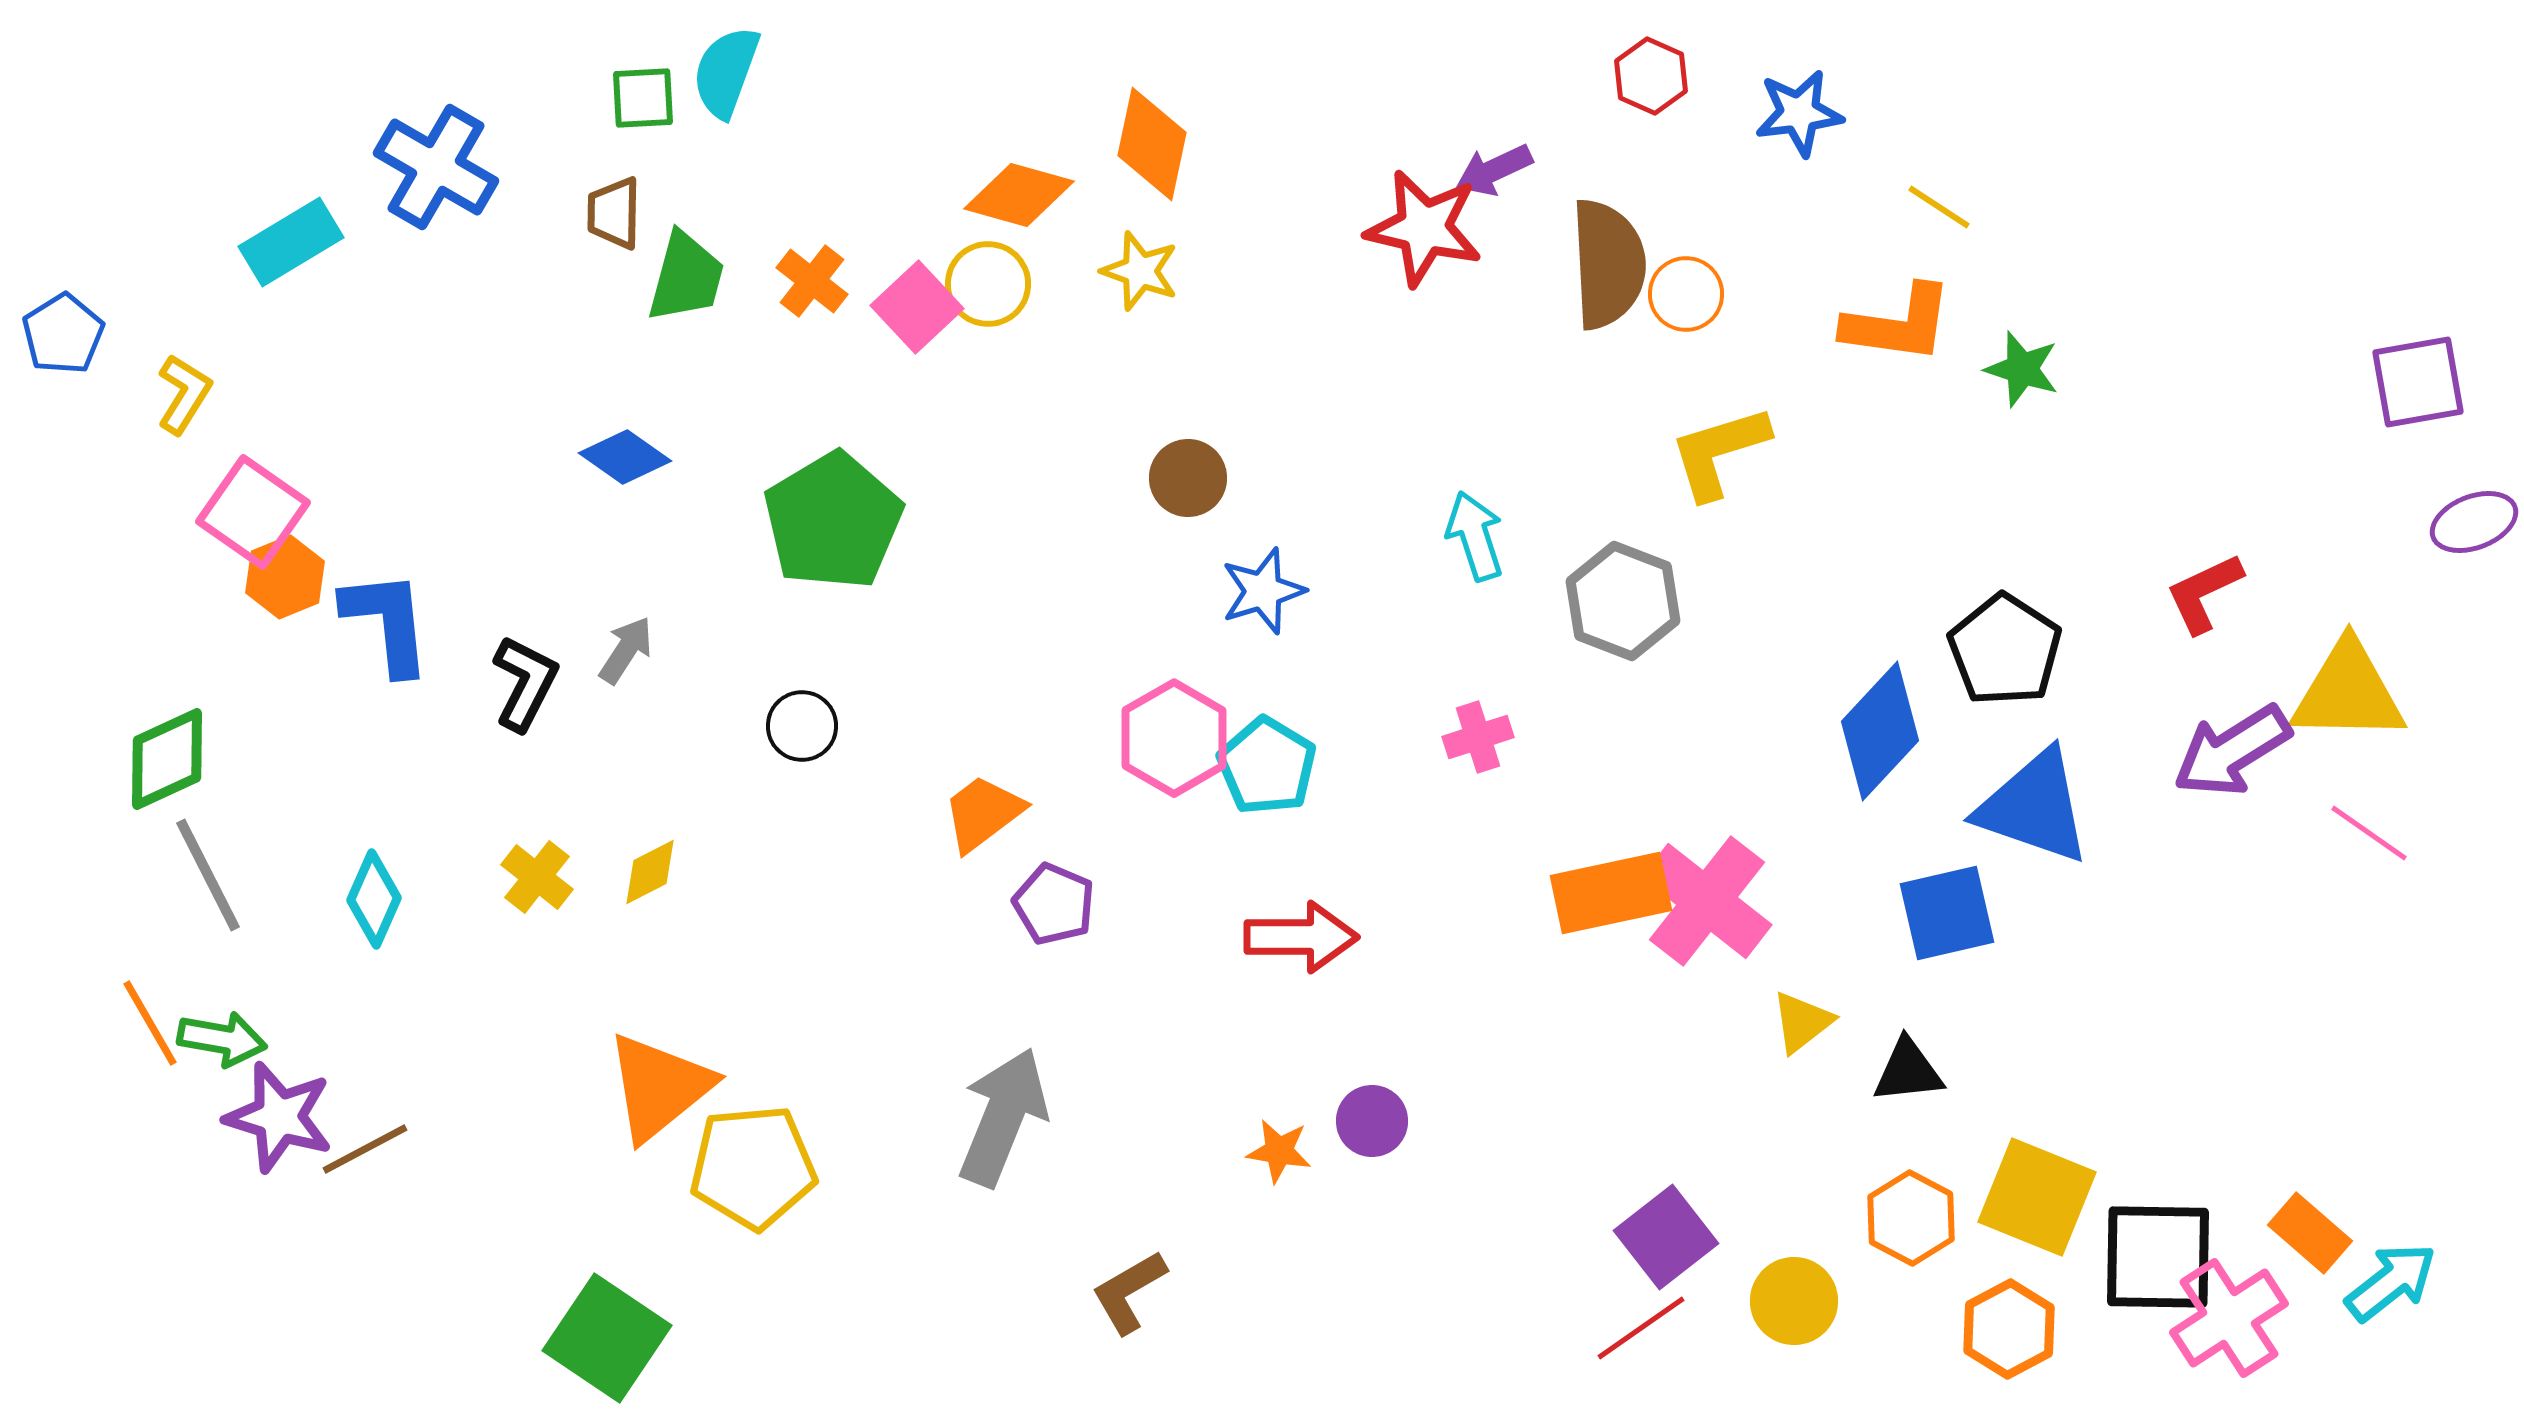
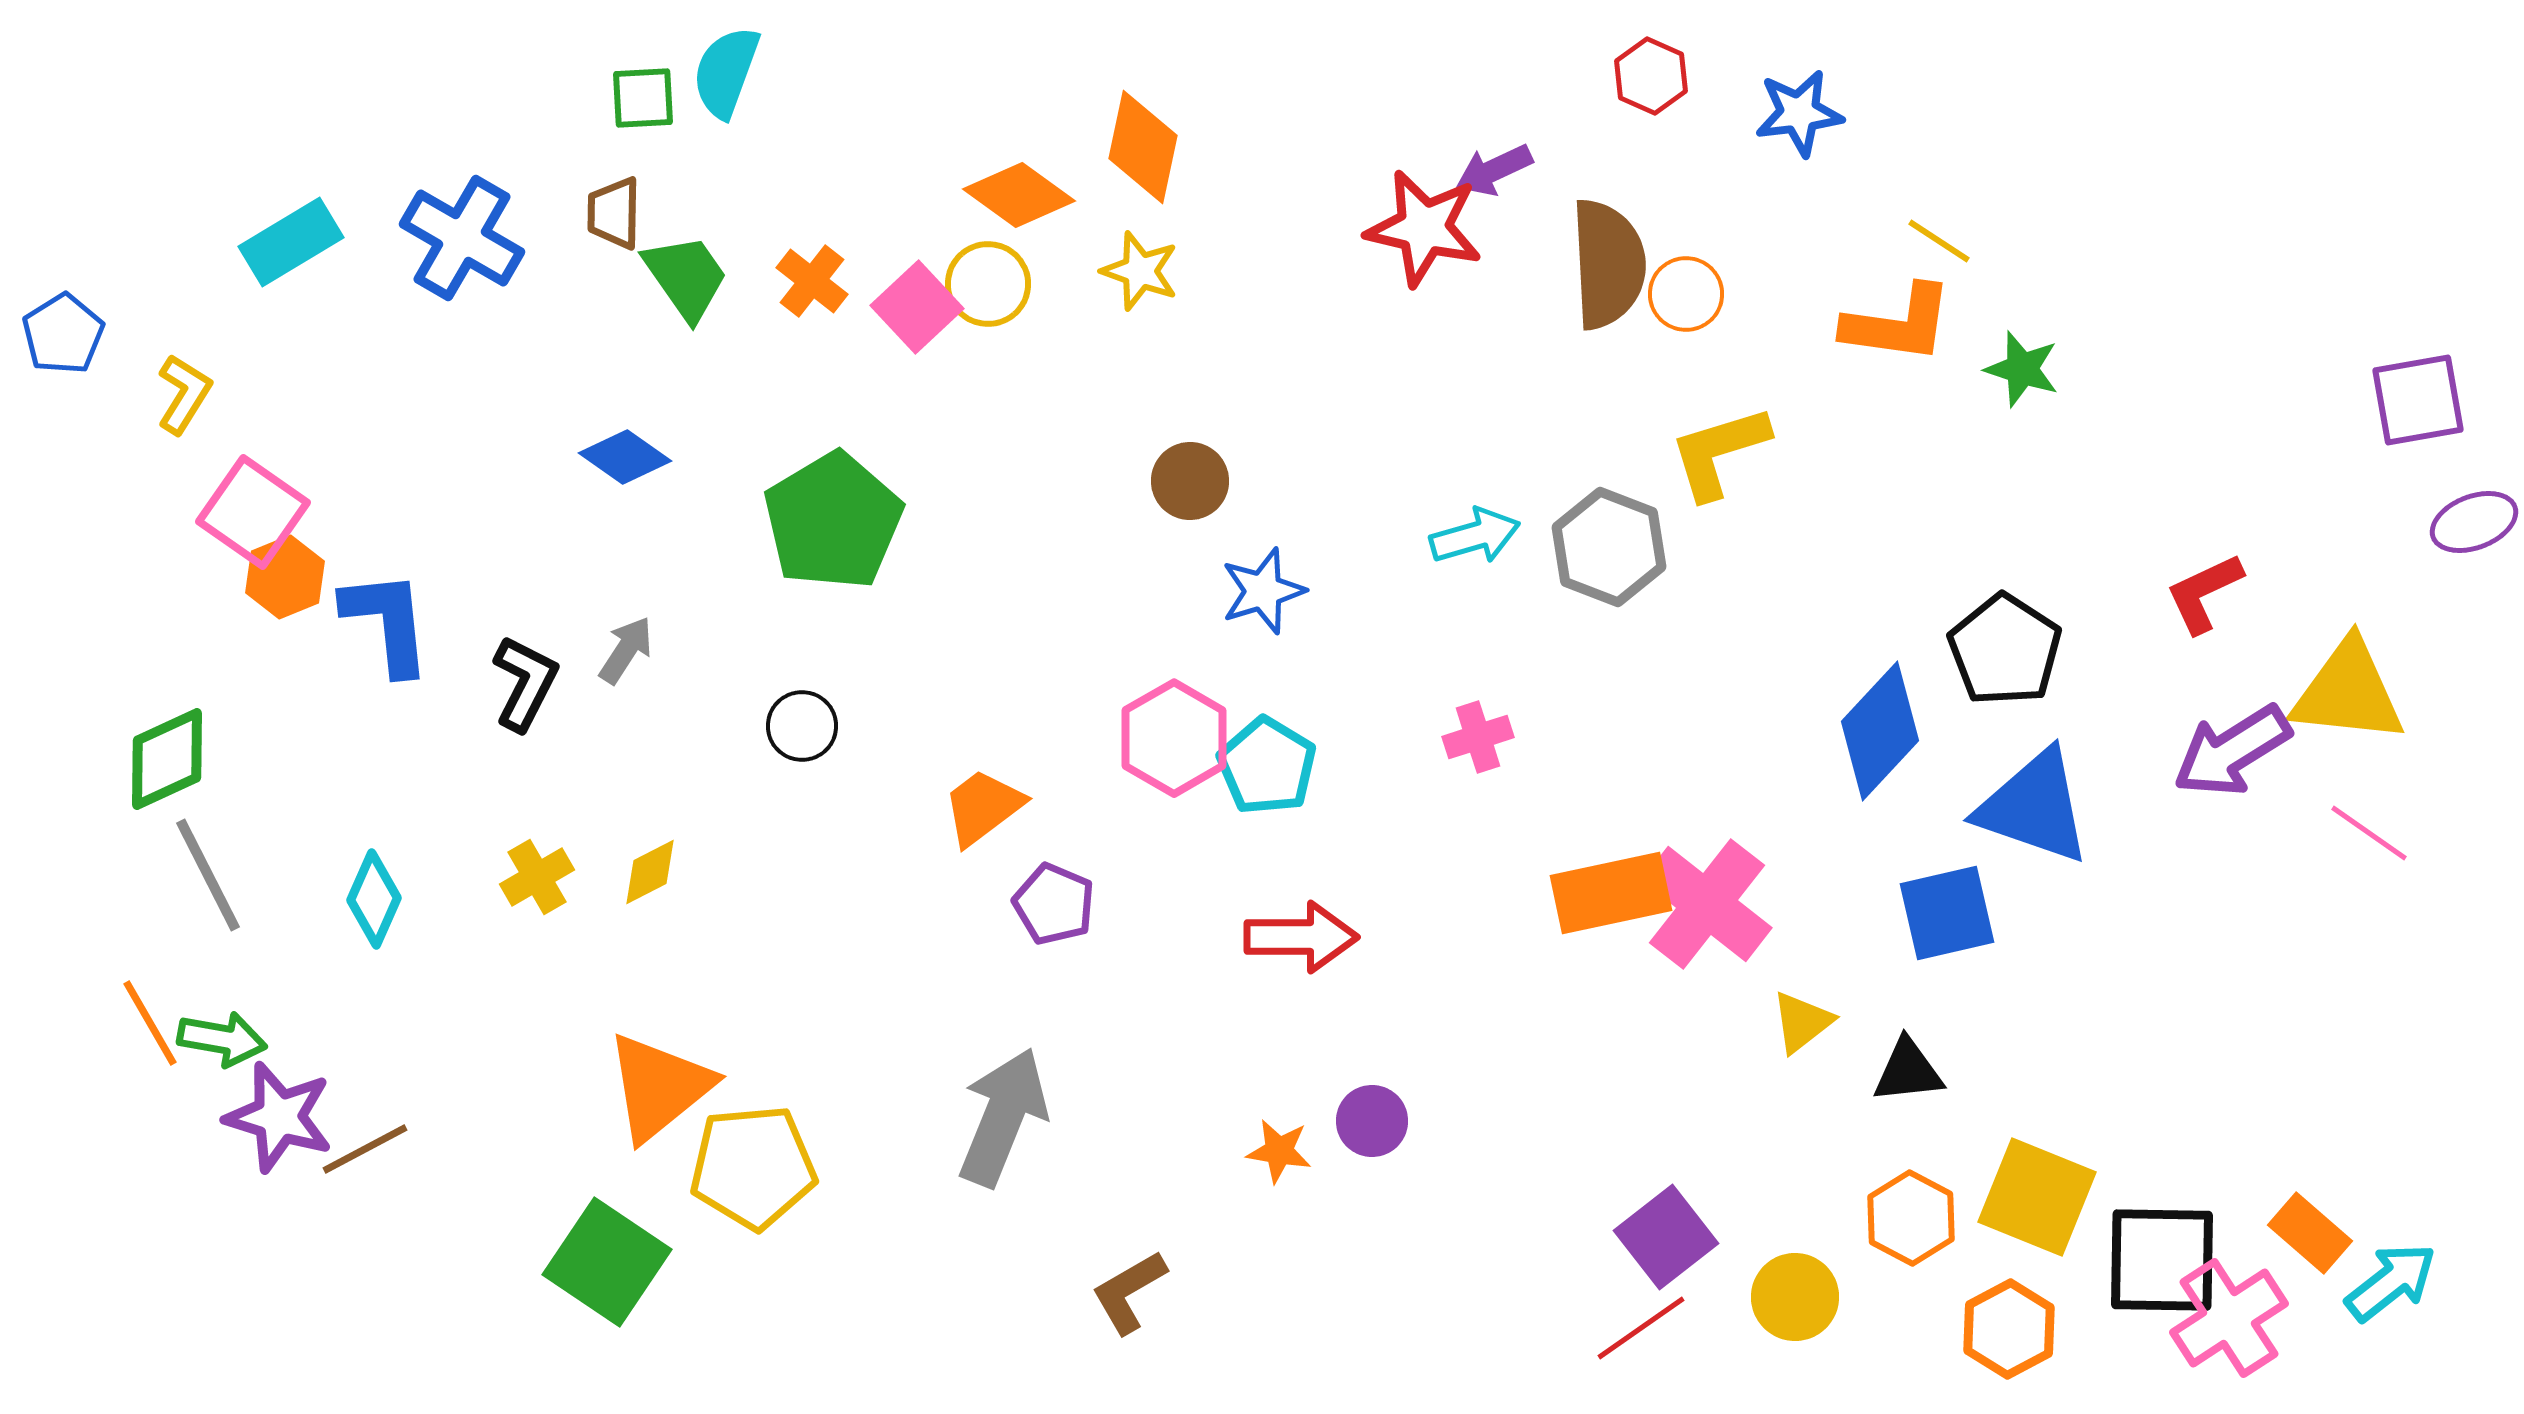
orange diamond at (1152, 144): moved 9 px left, 3 px down
blue cross at (436, 167): moved 26 px right, 71 px down
orange diamond at (1019, 195): rotated 20 degrees clockwise
yellow line at (1939, 207): moved 34 px down
green trapezoid at (686, 277): rotated 50 degrees counterclockwise
purple square at (2418, 382): moved 18 px down
brown circle at (1188, 478): moved 2 px right, 3 px down
cyan arrow at (1475, 536): rotated 92 degrees clockwise
gray hexagon at (1623, 601): moved 14 px left, 54 px up
yellow triangle at (2348, 692): rotated 5 degrees clockwise
orange trapezoid at (983, 813): moved 6 px up
yellow cross at (537, 877): rotated 22 degrees clockwise
pink cross at (1707, 901): moved 3 px down
black square at (2158, 1257): moved 4 px right, 3 px down
yellow circle at (1794, 1301): moved 1 px right, 4 px up
green square at (607, 1338): moved 76 px up
